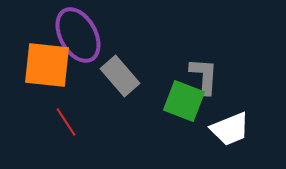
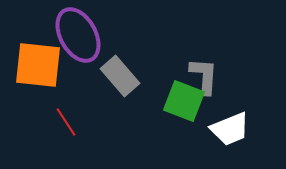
orange square: moved 9 px left
